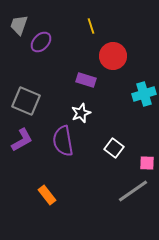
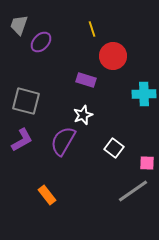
yellow line: moved 1 px right, 3 px down
cyan cross: rotated 15 degrees clockwise
gray square: rotated 8 degrees counterclockwise
white star: moved 2 px right, 2 px down
purple semicircle: rotated 40 degrees clockwise
